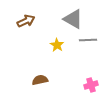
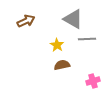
gray line: moved 1 px left, 1 px up
brown semicircle: moved 22 px right, 15 px up
pink cross: moved 2 px right, 4 px up
